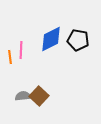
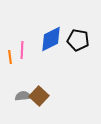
pink line: moved 1 px right
